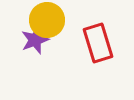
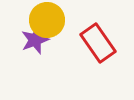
red rectangle: rotated 18 degrees counterclockwise
